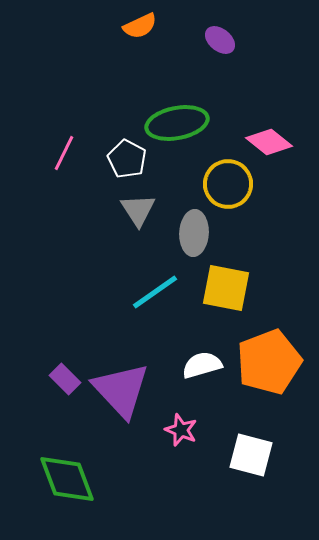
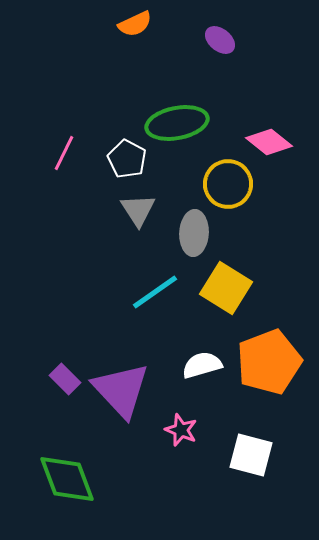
orange semicircle: moved 5 px left, 2 px up
yellow square: rotated 21 degrees clockwise
